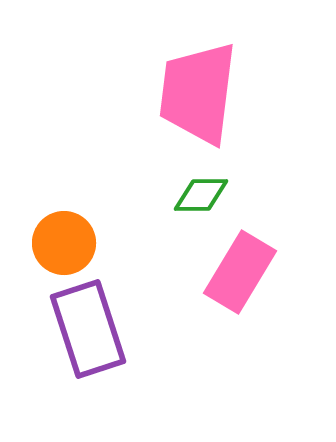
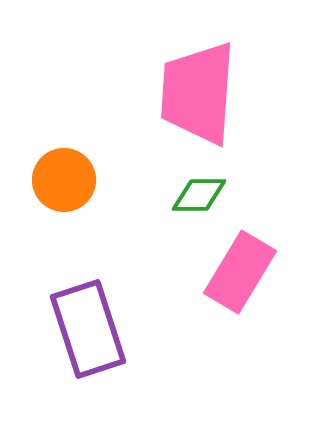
pink trapezoid: rotated 3 degrees counterclockwise
green diamond: moved 2 px left
orange circle: moved 63 px up
